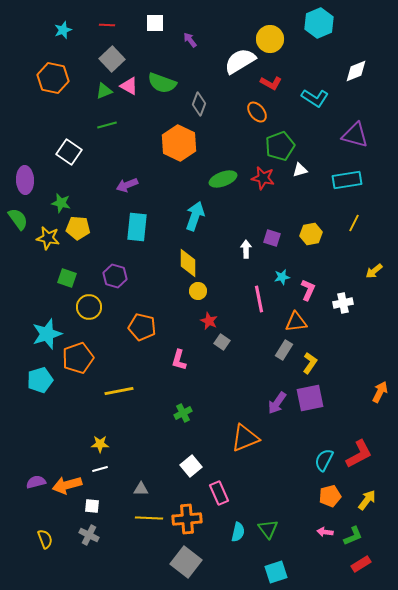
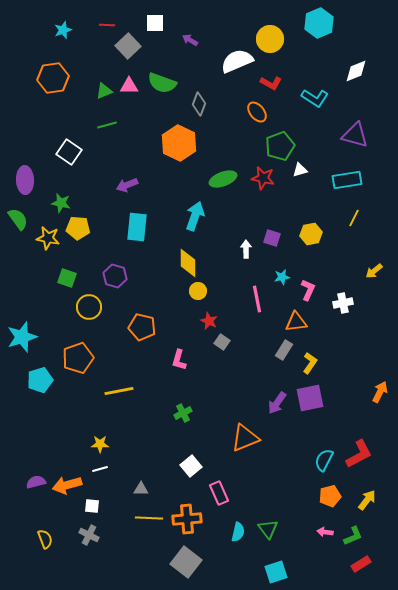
purple arrow at (190, 40): rotated 21 degrees counterclockwise
gray square at (112, 59): moved 16 px right, 13 px up
white semicircle at (240, 61): moved 3 px left; rotated 8 degrees clockwise
orange hexagon at (53, 78): rotated 20 degrees counterclockwise
pink triangle at (129, 86): rotated 30 degrees counterclockwise
yellow line at (354, 223): moved 5 px up
pink line at (259, 299): moved 2 px left
cyan star at (47, 334): moved 25 px left, 3 px down
